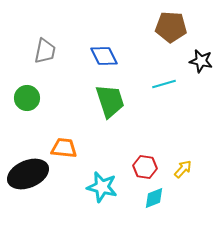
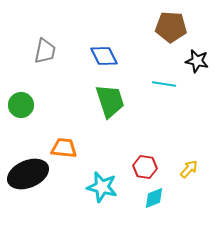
black star: moved 4 px left
cyan line: rotated 25 degrees clockwise
green circle: moved 6 px left, 7 px down
yellow arrow: moved 6 px right
